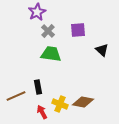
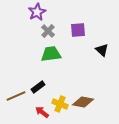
green trapezoid: rotated 15 degrees counterclockwise
black rectangle: rotated 64 degrees clockwise
red arrow: rotated 24 degrees counterclockwise
